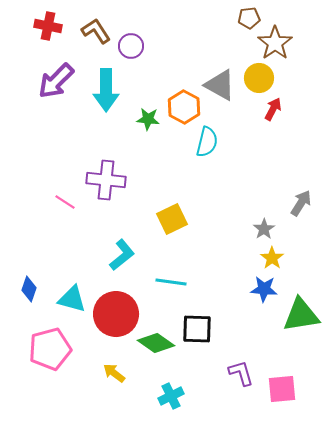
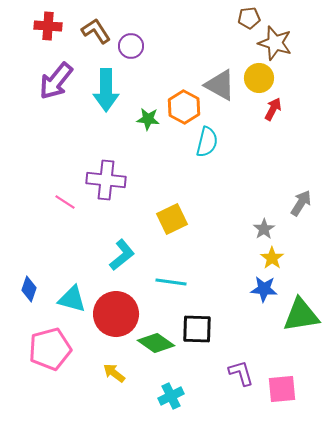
red cross: rotated 8 degrees counterclockwise
brown star: rotated 20 degrees counterclockwise
purple arrow: rotated 6 degrees counterclockwise
